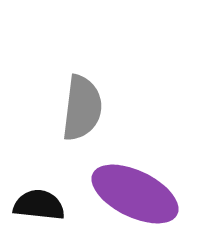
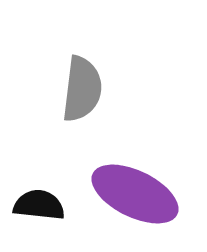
gray semicircle: moved 19 px up
